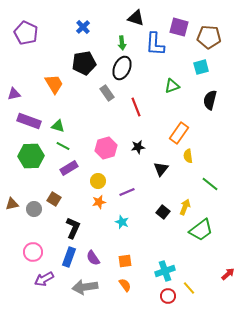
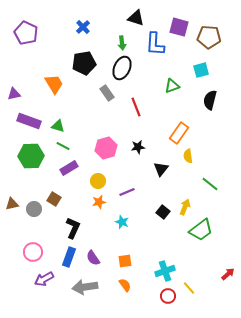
cyan square at (201, 67): moved 3 px down
